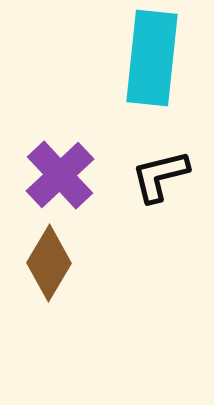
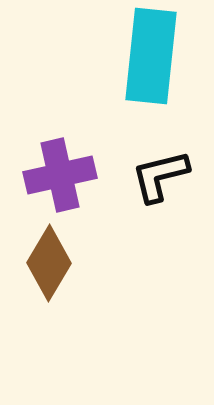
cyan rectangle: moved 1 px left, 2 px up
purple cross: rotated 30 degrees clockwise
